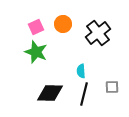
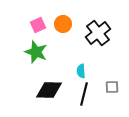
pink square: moved 2 px right, 2 px up
black diamond: moved 1 px left, 3 px up
